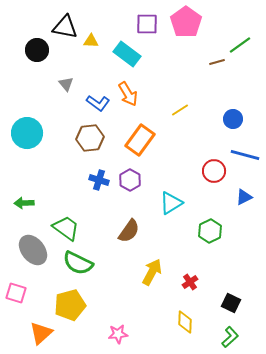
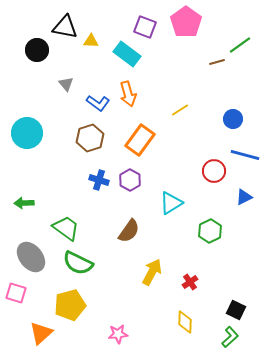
purple square: moved 2 px left, 3 px down; rotated 20 degrees clockwise
orange arrow: rotated 15 degrees clockwise
brown hexagon: rotated 12 degrees counterclockwise
gray ellipse: moved 2 px left, 7 px down
black square: moved 5 px right, 7 px down
